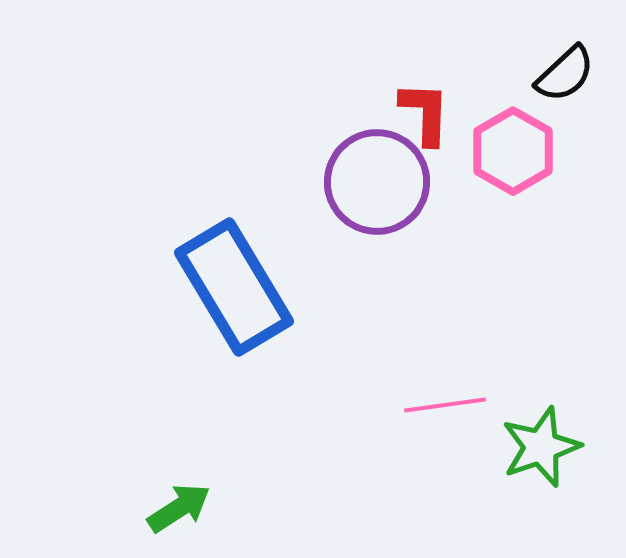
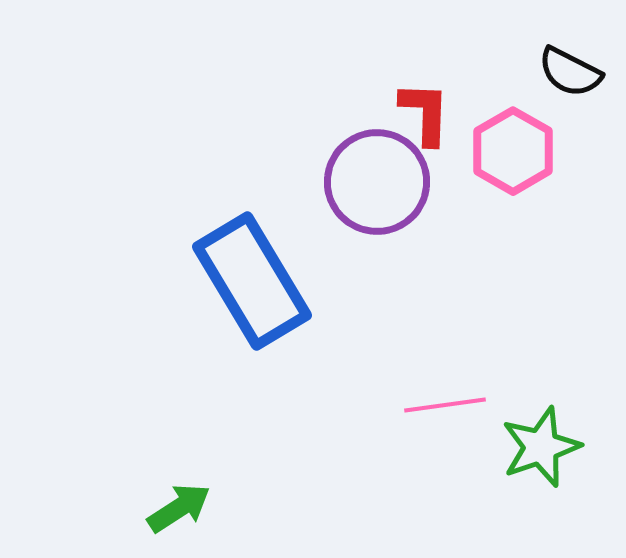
black semicircle: moved 5 px right, 2 px up; rotated 70 degrees clockwise
blue rectangle: moved 18 px right, 6 px up
